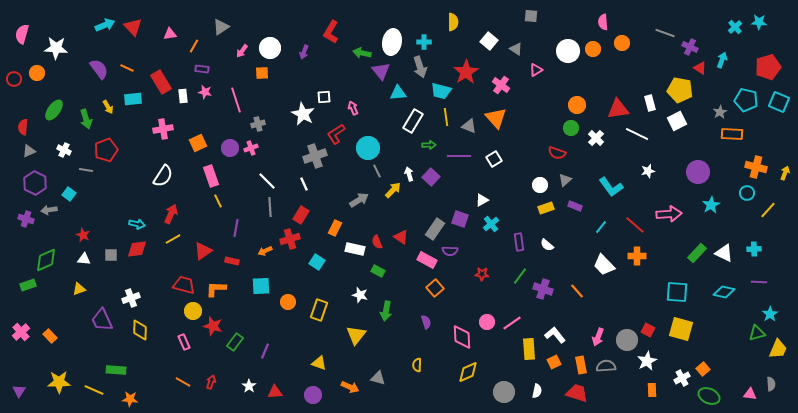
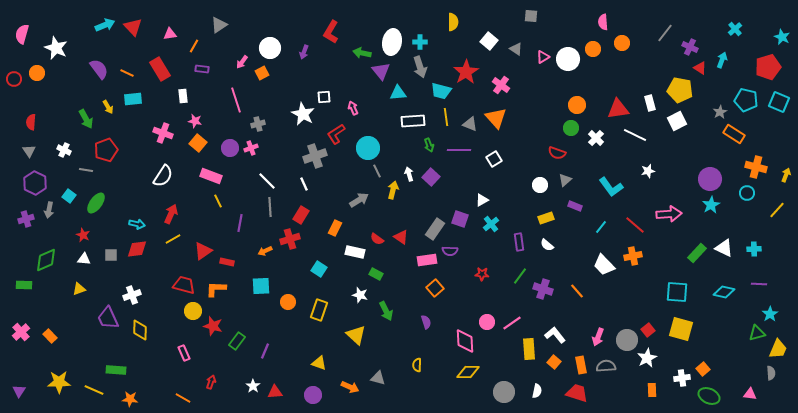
cyan star at (759, 22): moved 23 px right, 15 px down; rotated 21 degrees clockwise
gray triangle at (221, 27): moved 2 px left, 2 px up
cyan cross at (735, 27): moved 2 px down
gray line at (665, 33): rotated 72 degrees counterclockwise
cyan cross at (424, 42): moved 4 px left
white star at (56, 48): rotated 20 degrees clockwise
pink arrow at (242, 51): moved 11 px down
white circle at (568, 51): moved 8 px down
orange line at (127, 68): moved 5 px down
pink triangle at (536, 70): moved 7 px right, 13 px up
orange square at (262, 73): rotated 24 degrees counterclockwise
red rectangle at (161, 82): moved 1 px left, 13 px up
pink star at (205, 92): moved 10 px left, 29 px down
green ellipse at (54, 110): moved 42 px right, 93 px down
green arrow at (86, 119): rotated 12 degrees counterclockwise
white rectangle at (413, 121): rotated 55 degrees clockwise
gray triangle at (469, 126): moved 1 px right, 2 px up
red semicircle at (23, 127): moved 8 px right, 5 px up
pink cross at (163, 129): moved 4 px down; rotated 30 degrees clockwise
white line at (637, 134): moved 2 px left, 1 px down
orange rectangle at (732, 134): moved 2 px right; rotated 30 degrees clockwise
orange square at (198, 143): rotated 24 degrees counterclockwise
green arrow at (429, 145): rotated 72 degrees clockwise
gray triangle at (29, 151): rotated 40 degrees counterclockwise
purple line at (459, 156): moved 6 px up
purple circle at (698, 172): moved 12 px right, 7 px down
yellow arrow at (785, 173): moved 1 px right, 2 px down
pink rectangle at (211, 176): rotated 50 degrees counterclockwise
yellow arrow at (393, 190): rotated 30 degrees counterclockwise
cyan square at (69, 194): moved 2 px down
yellow rectangle at (546, 208): moved 10 px down
gray arrow at (49, 210): rotated 70 degrees counterclockwise
yellow line at (768, 210): moved 9 px right
purple cross at (26, 219): rotated 35 degrees counterclockwise
purple line at (236, 228): moved 4 px right, 5 px up
red semicircle at (377, 242): moved 3 px up; rotated 32 degrees counterclockwise
white rectangle at (355, 249): moved 3 px down
white triangle at (724, 253): moved 5 px up
orange cross at (637, 256): moved 4 px left; rotated 12 degrees counterclockwise
pink rectangle at (427, 260): rotated 36 degrees counterclockwise
red rectangle at (232, 261): moved 5 px left, 1 px down
cyan square at (317, 262): moved 2 px right, 7 px down
green rectangle at (378, 271): moved 2 px left, 3 px down
purple line at (759, 282): moved 2 px down
green rectangle at (28, 285): moved 4 px left; rotated 21 degrees clockwise
white cross at (131, 298): moved 1 px right, 3 px up
green arrow at (386, 311): rotated 36 degrees counterclockwise
purple trapezoid at (102, 320): moved 6 px right, 2 px up
red square at (648, 330): rotated 24 degrees clockwise
yellow triangle at (356, 335): rotated 25 degrees counterclockwise
pink diamond at (462, 337): moved 3 px right, 4 px down
pink rectangle at (184, 342): moved 11 px down
green rectangle at (235, 342): moved 2 px right, 1 px up
white star at (647, 361): moved 3 px up
orange square at (554, 362): rotated 24 degrees counterclockwise
yellow diamond at (468, 372): rotated 25 degrees clockwise
white cross at (682, 378): rotated 21 degrees clockwise
orange line at (183, 382): moved 16 px down
gray semicircle at (771, 384): moved 11 px up
white star at (249, 386): moved 4 px right
